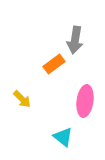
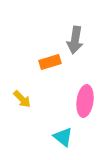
orange rectangle: moved 4 px left, 2 px up; rotated 20 degrees clockwise
